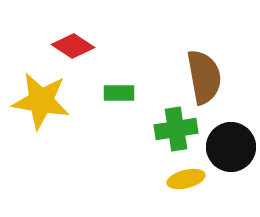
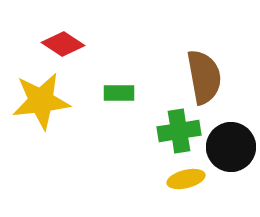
red diamond: moved 10 px left, 2 px up
yellow star: rotated 16 degrees counterclockwise
green cross: moved 3 px right, 2 px down
